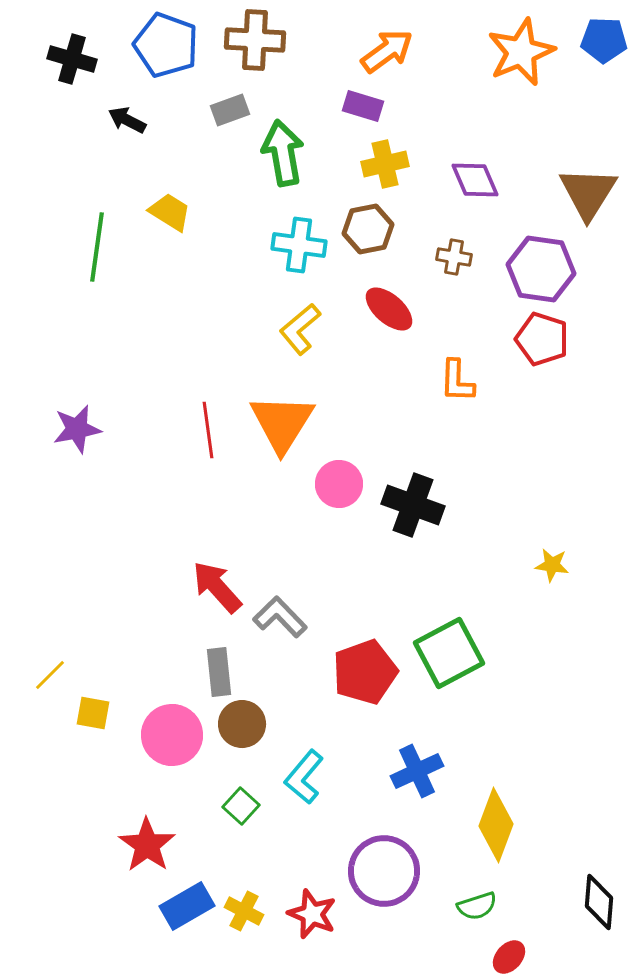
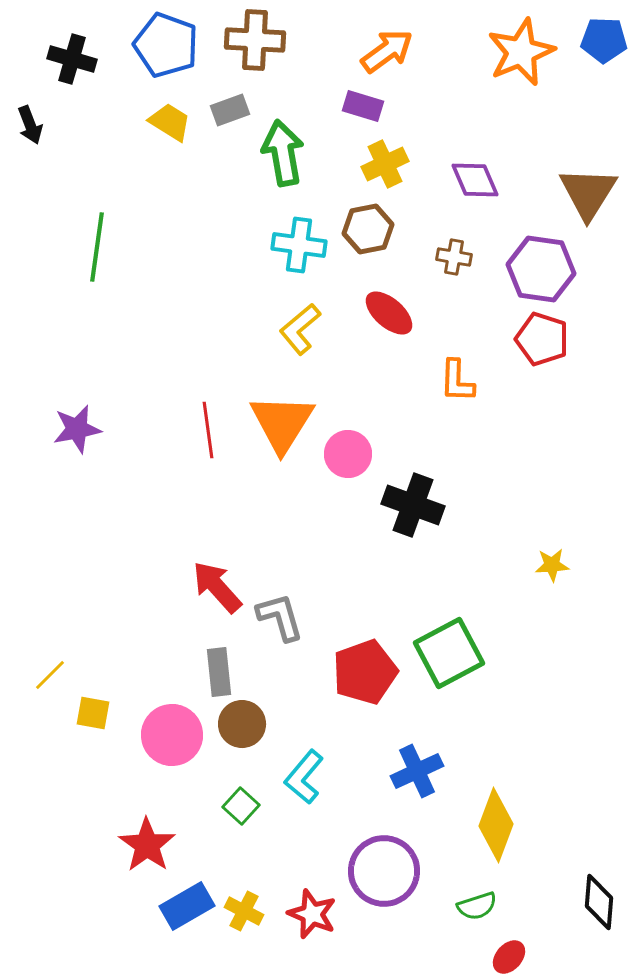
black arrow at (127, 120): moved 97 px left, 5 px down; rotated 138 degrees counterclockwise
yellow cross at (385, 164): rotated 12 degrees counterclockwise
yellow trapezoid at (170, 212): moved 90 px up
red ellipse at (389, 309): moved 4 px down
pink circle at (339, 484): moved 9 px right, 30 px up
yellow star at (552, 565): rotated 12 degrees counterclockwise
gray L-shape at (280, 617): rotated 28 degrees clockwise
